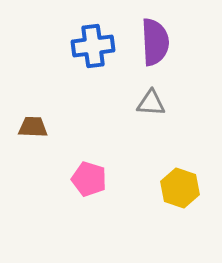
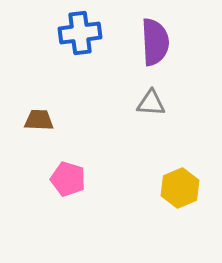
blue cross: moved 13 px left, 13 px up
brown trapezoid: moved 6 px right, 7 px up
pink pentagon: moved 21 px left
yellow hexagon: rotated 18 degrees clockwise
